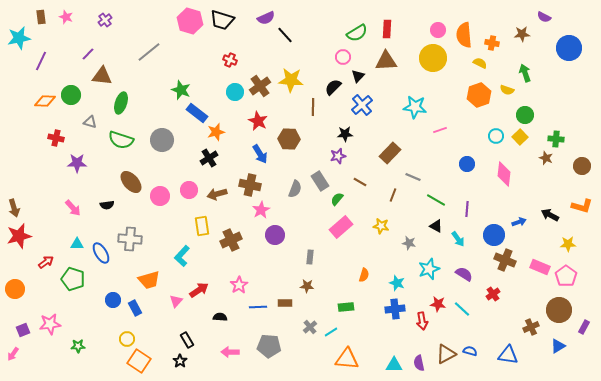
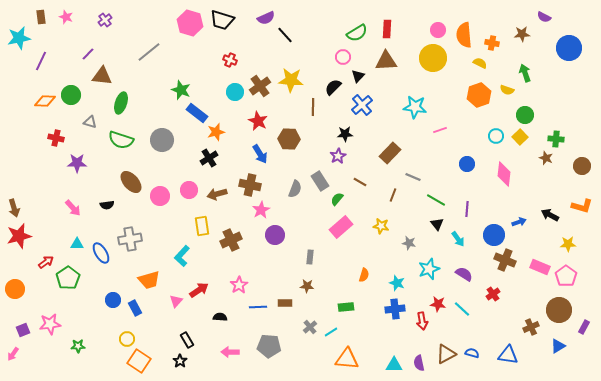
pink hexagon at (190, 21): moved 2 px down
purple star at (338, 156): rotated 14 degrees counterclockwise
black triangle at (436, 226): moved 1 px right, 2 px up; rotated 24 degrees clockwise
gray cross at (130, 239): rotated 15 degrees counterclockwise
green pentagon at (73, 279): moved 5 px left, 1 px up; rotated 20 degrees clockwise
blue semicircle at (470, 351): moved 2 px right, 2 px down
